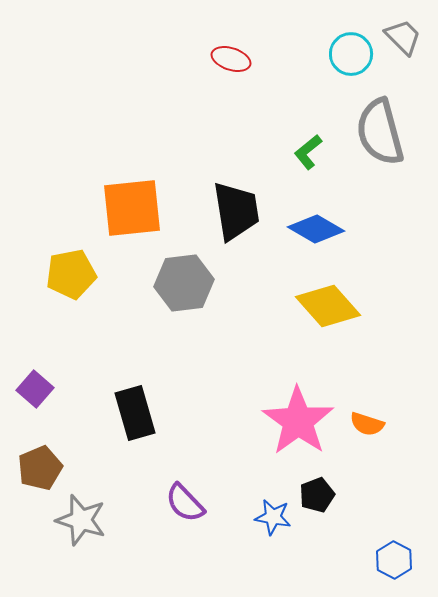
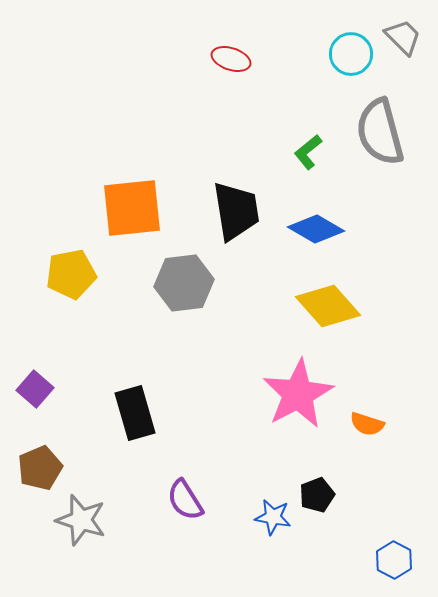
pink star: moved 27 px up; rotated 8 degrees clockwise
purple semicircle: moved 3 px up; rotated 12 degrees clockwise
